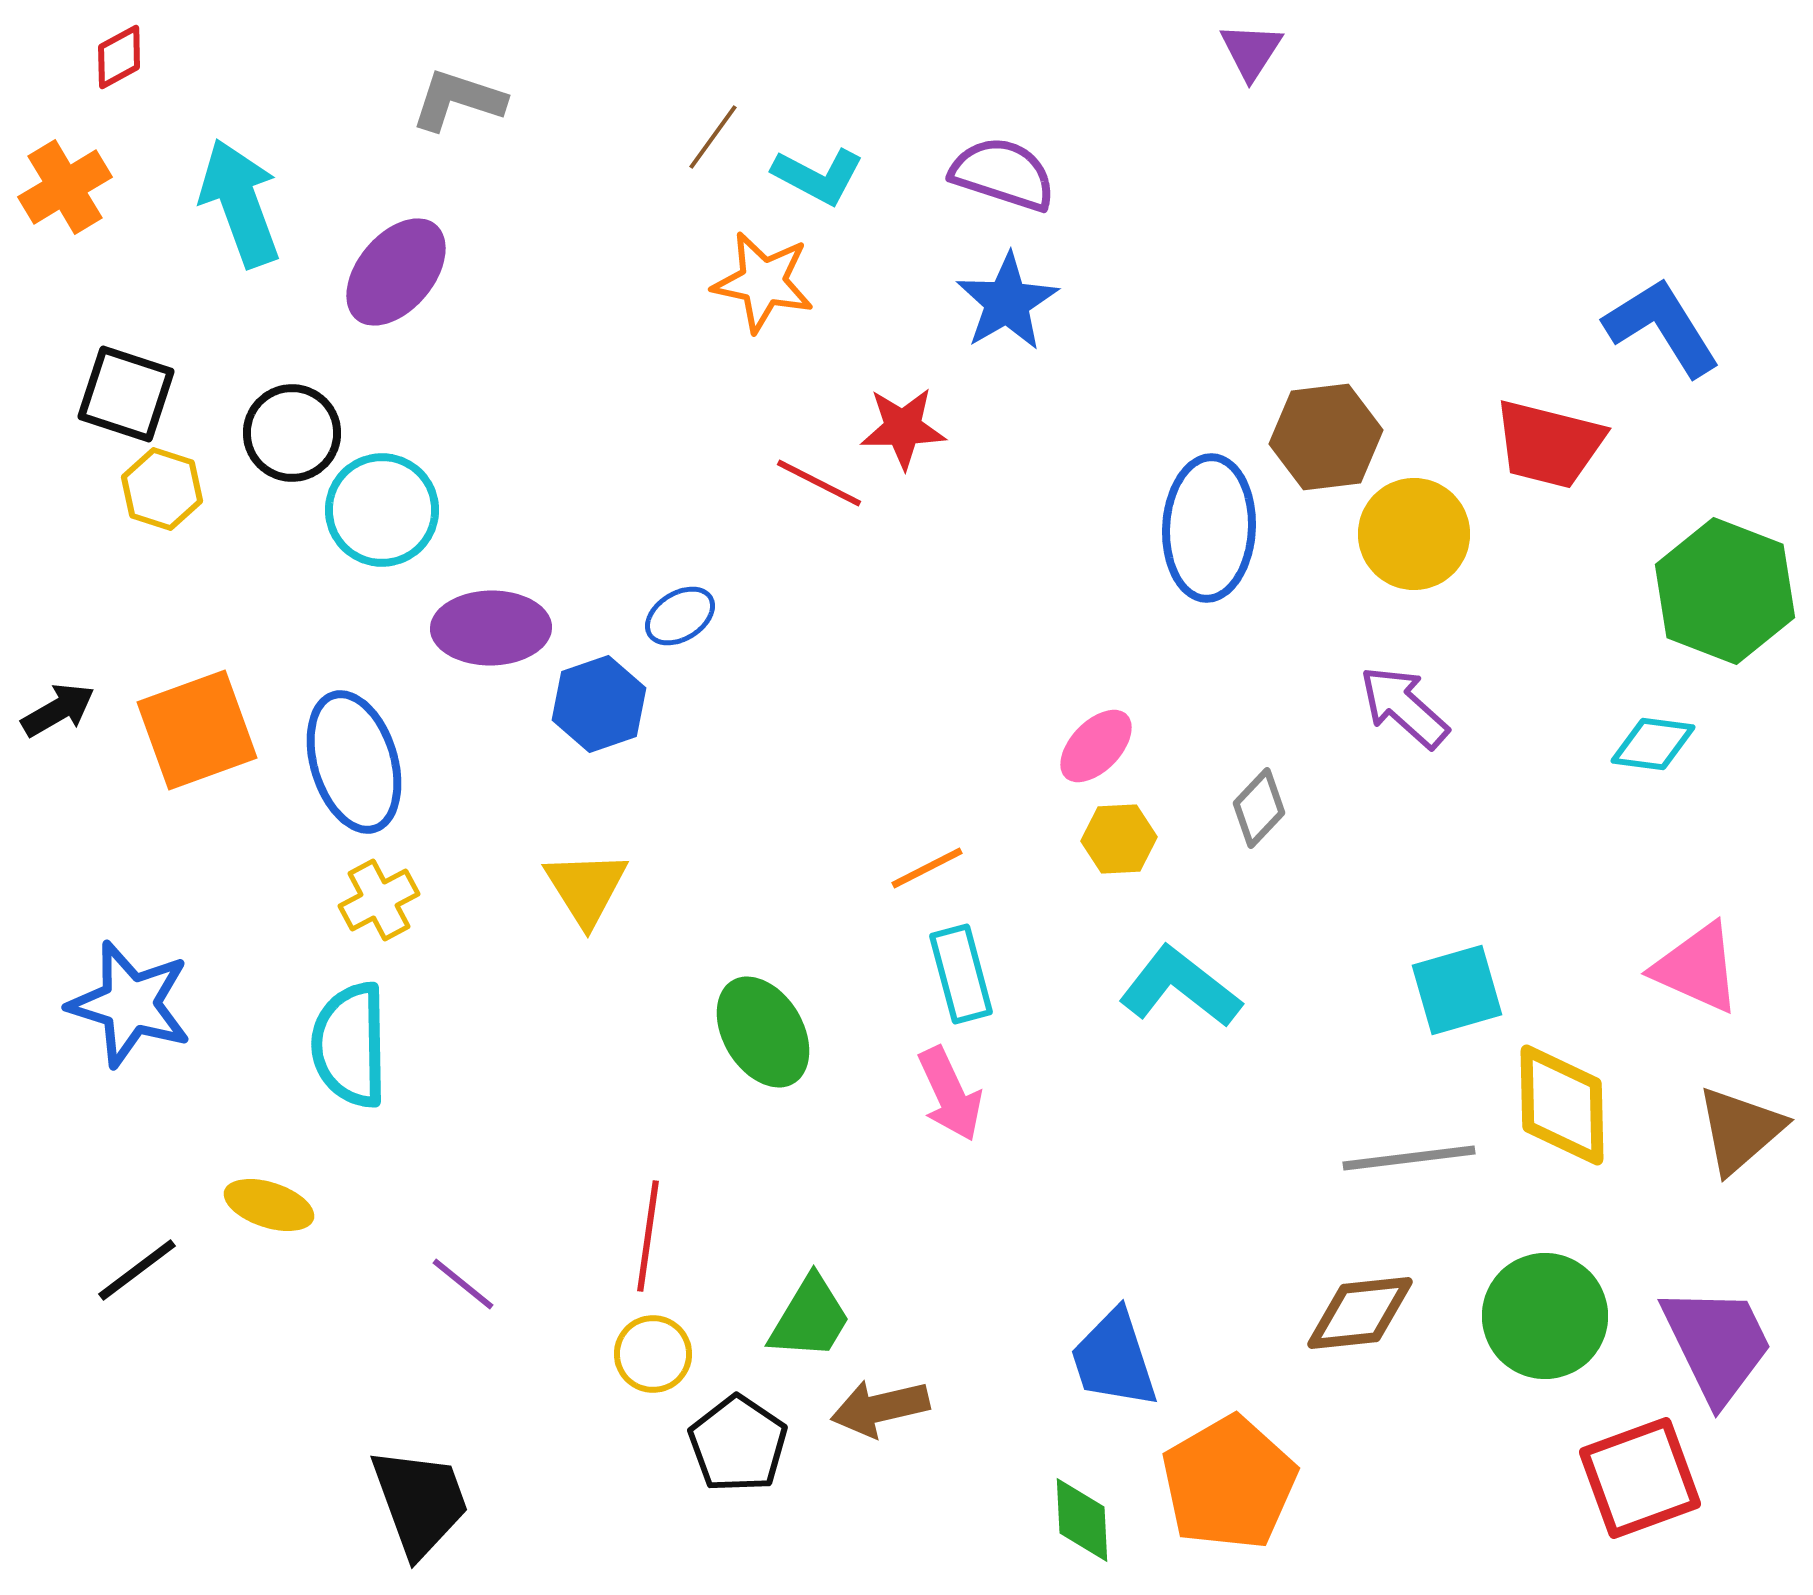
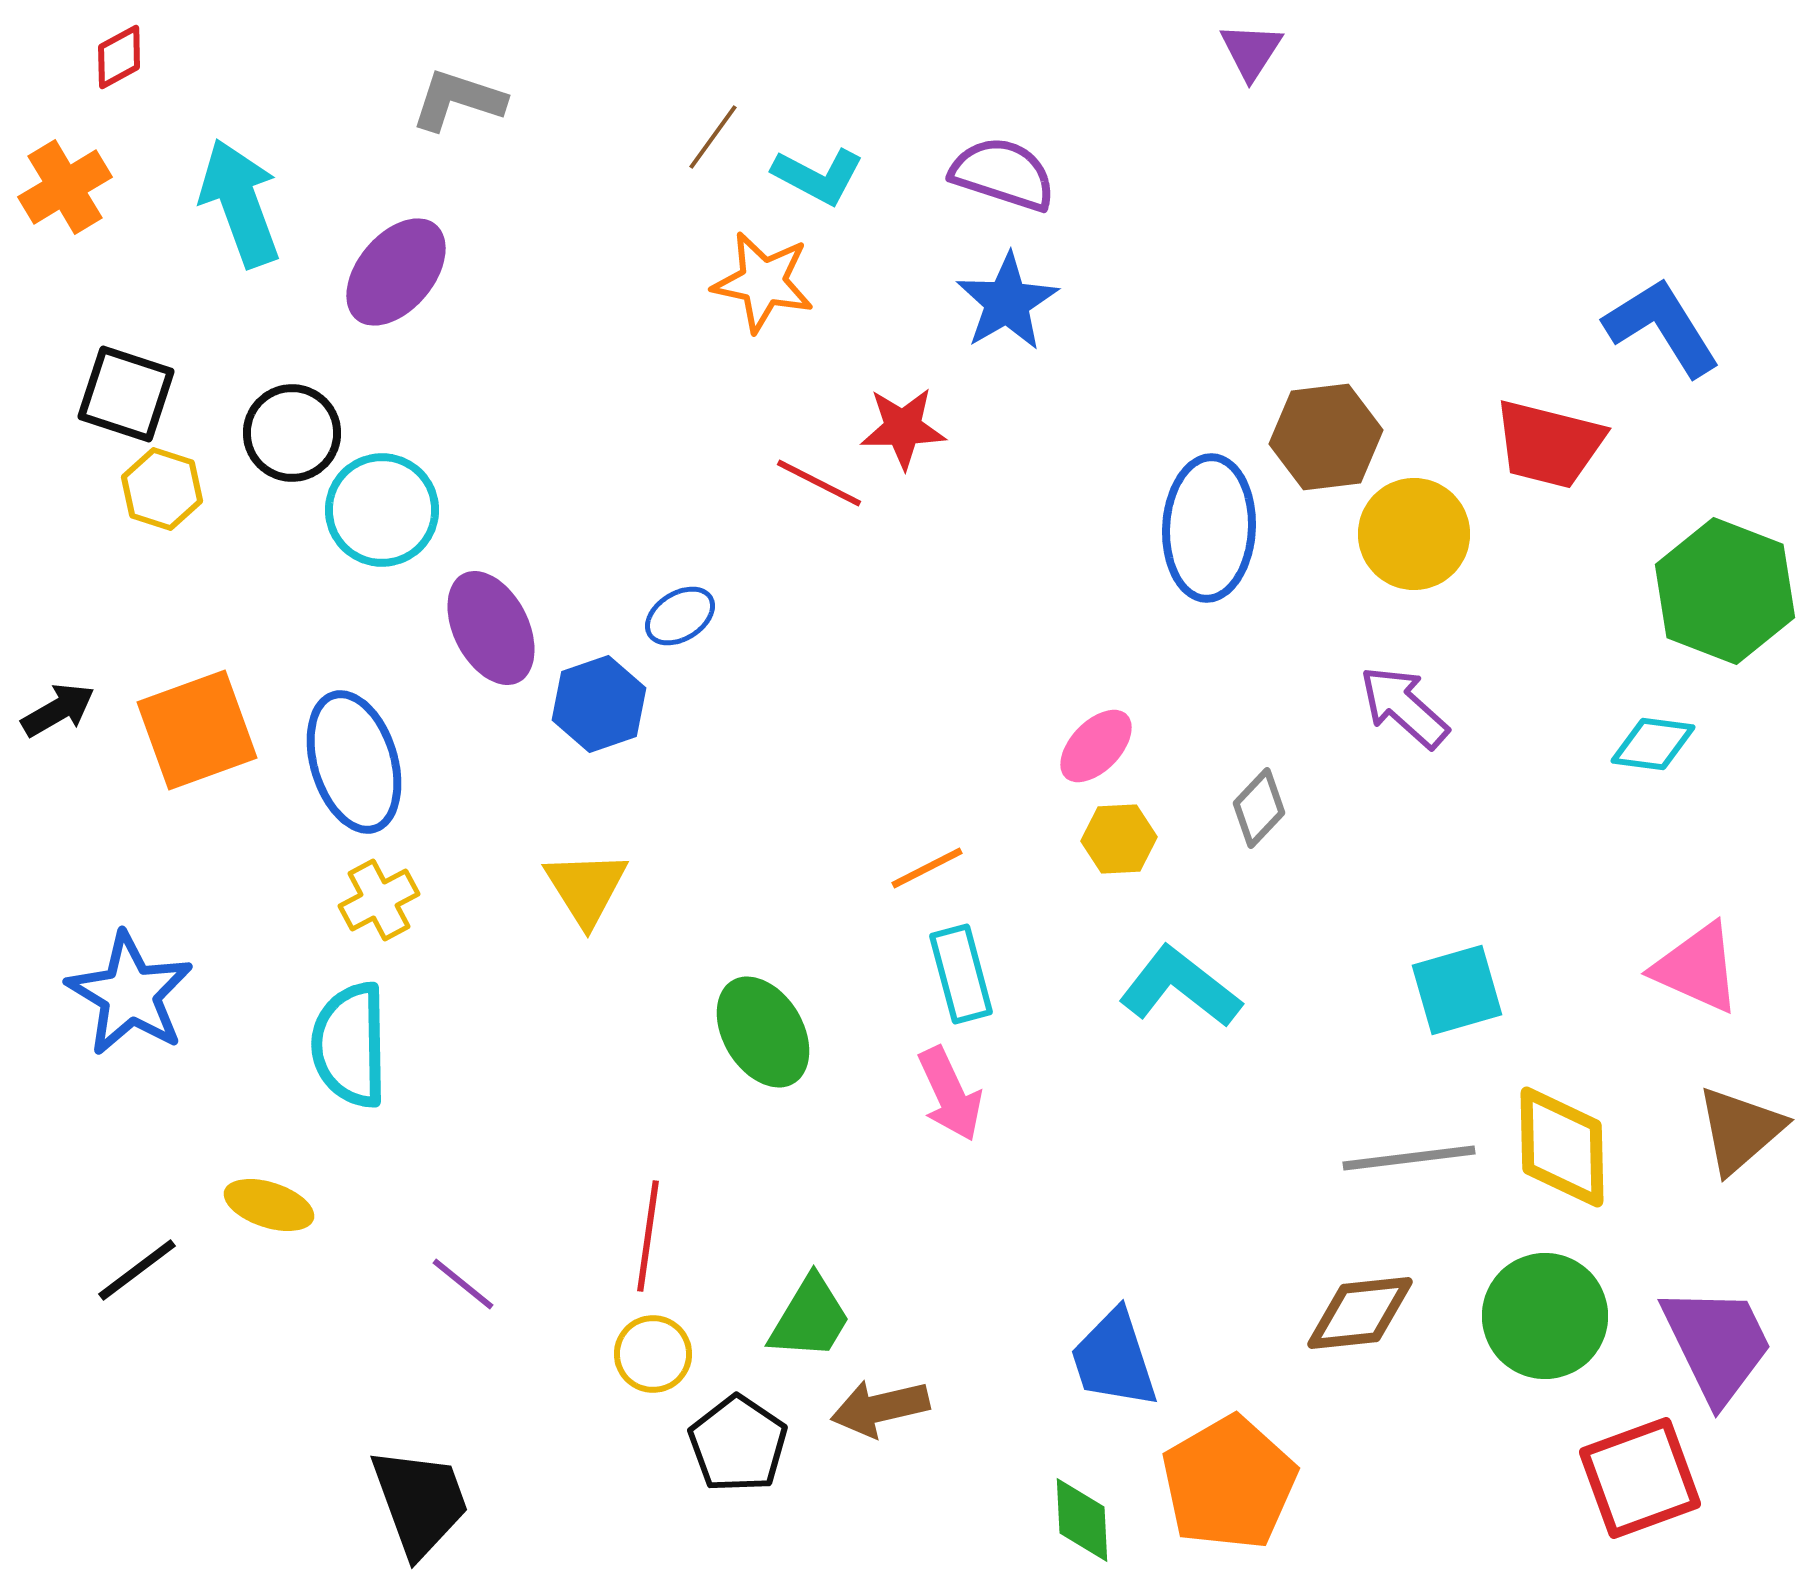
purple ellipse at (491, 628): rotated 64 degrees clockwise
blue star at (130, 1004): moved 10 px up; rotated 14 degrees clockwise
yellow diamond at (1562, 1105): moved 42 px down
